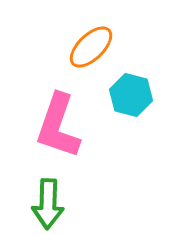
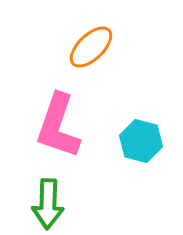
cyan hexagon: moved 10 px right, 46 px down
